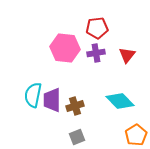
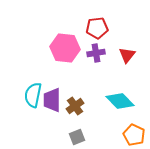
brown cross: rotated 18 degrees counterclockwise
orange pentagon: moved 2 px left; rotated 15 degrees counterclockwise
